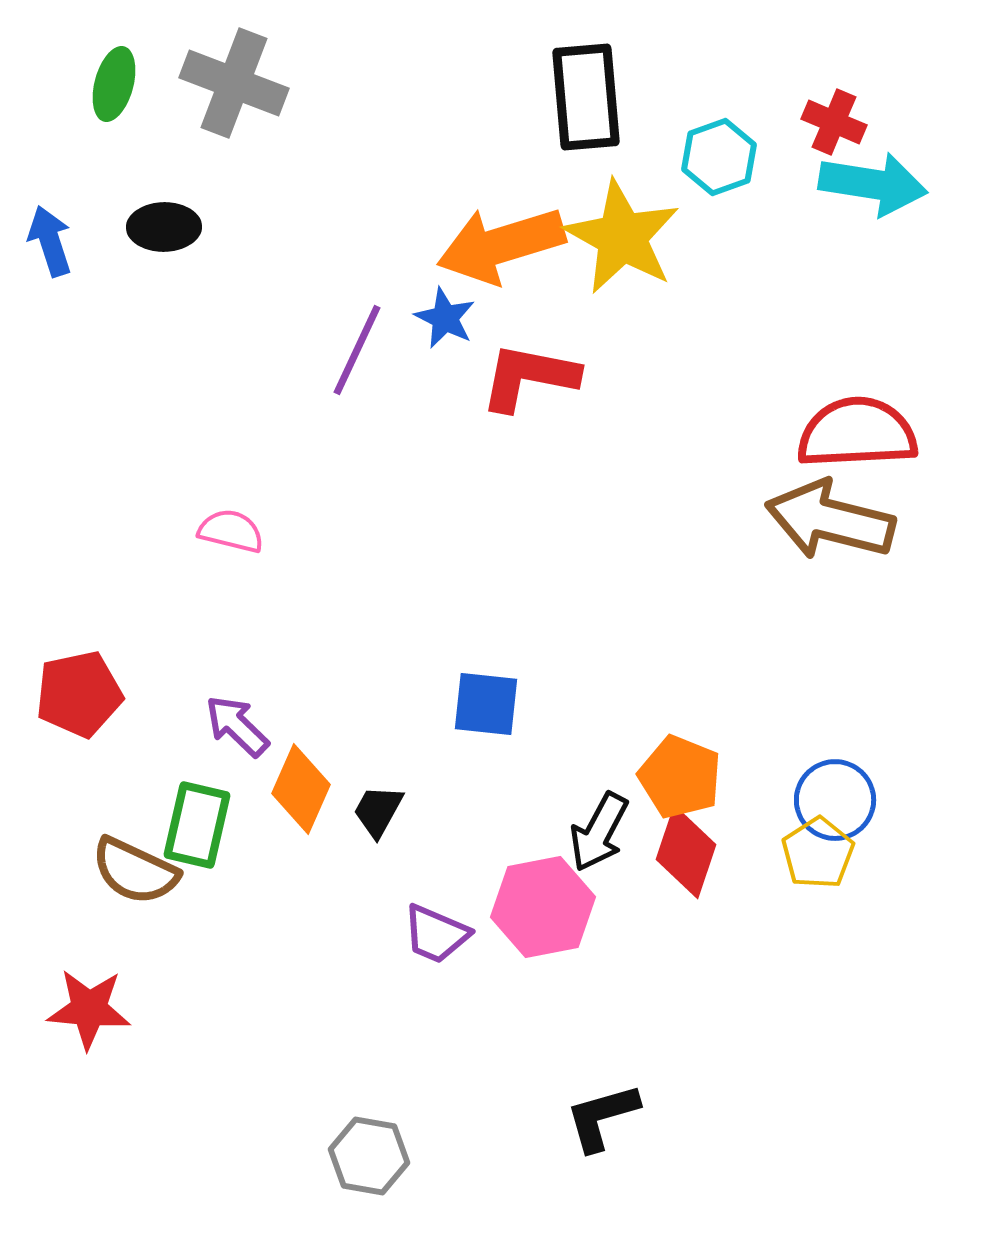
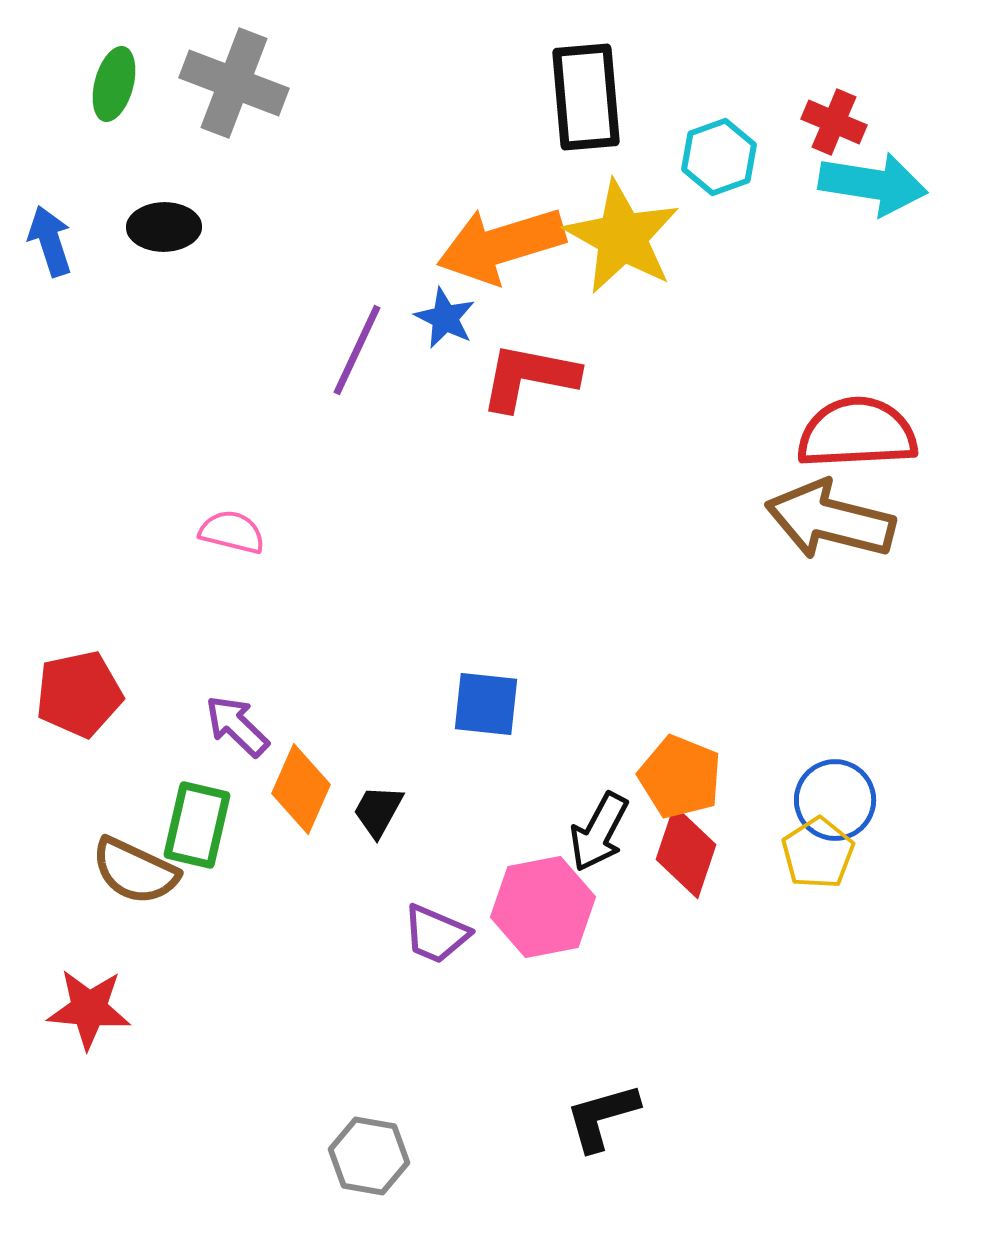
pink semicircle: moved 1 px right, 1 px down
